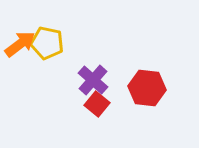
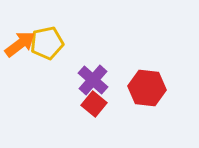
yellow pentagon: rotated 24 degrees counterclockwise
red square: moved 3 px left
